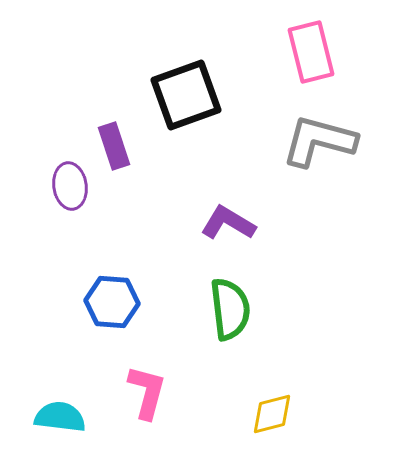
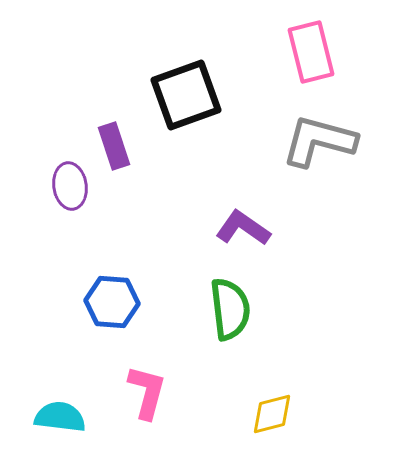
purple L-shape: moved 15 px right, 5 px down; rotated 4 degrees clockwise
